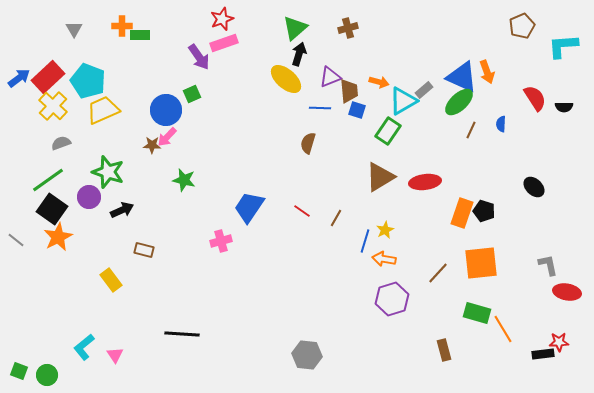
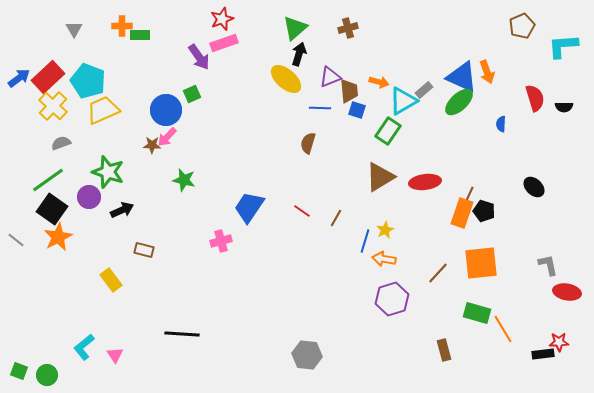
red semicircle at (535, 98): rotated 16 degrees clockwise
brown line at (471, 130): moved 2 px left, 65 px down
